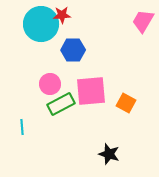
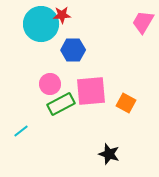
pink trapezoid: moved 1 px down
cyan line: moved 1 px left, 4 px down; rotated 56 degrees clockwise
